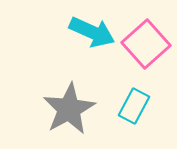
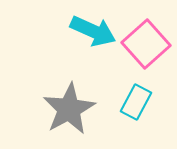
cyan arrow: moved 1 px right, 1 px up
cyan rectangle: moved 2 px right, 4 px up
